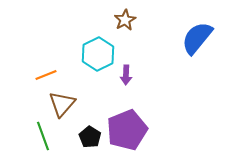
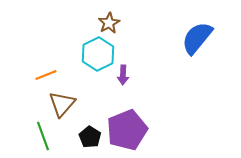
brown star: moved 16 px left, 3 px down
purple arrow: moved 3 px left
